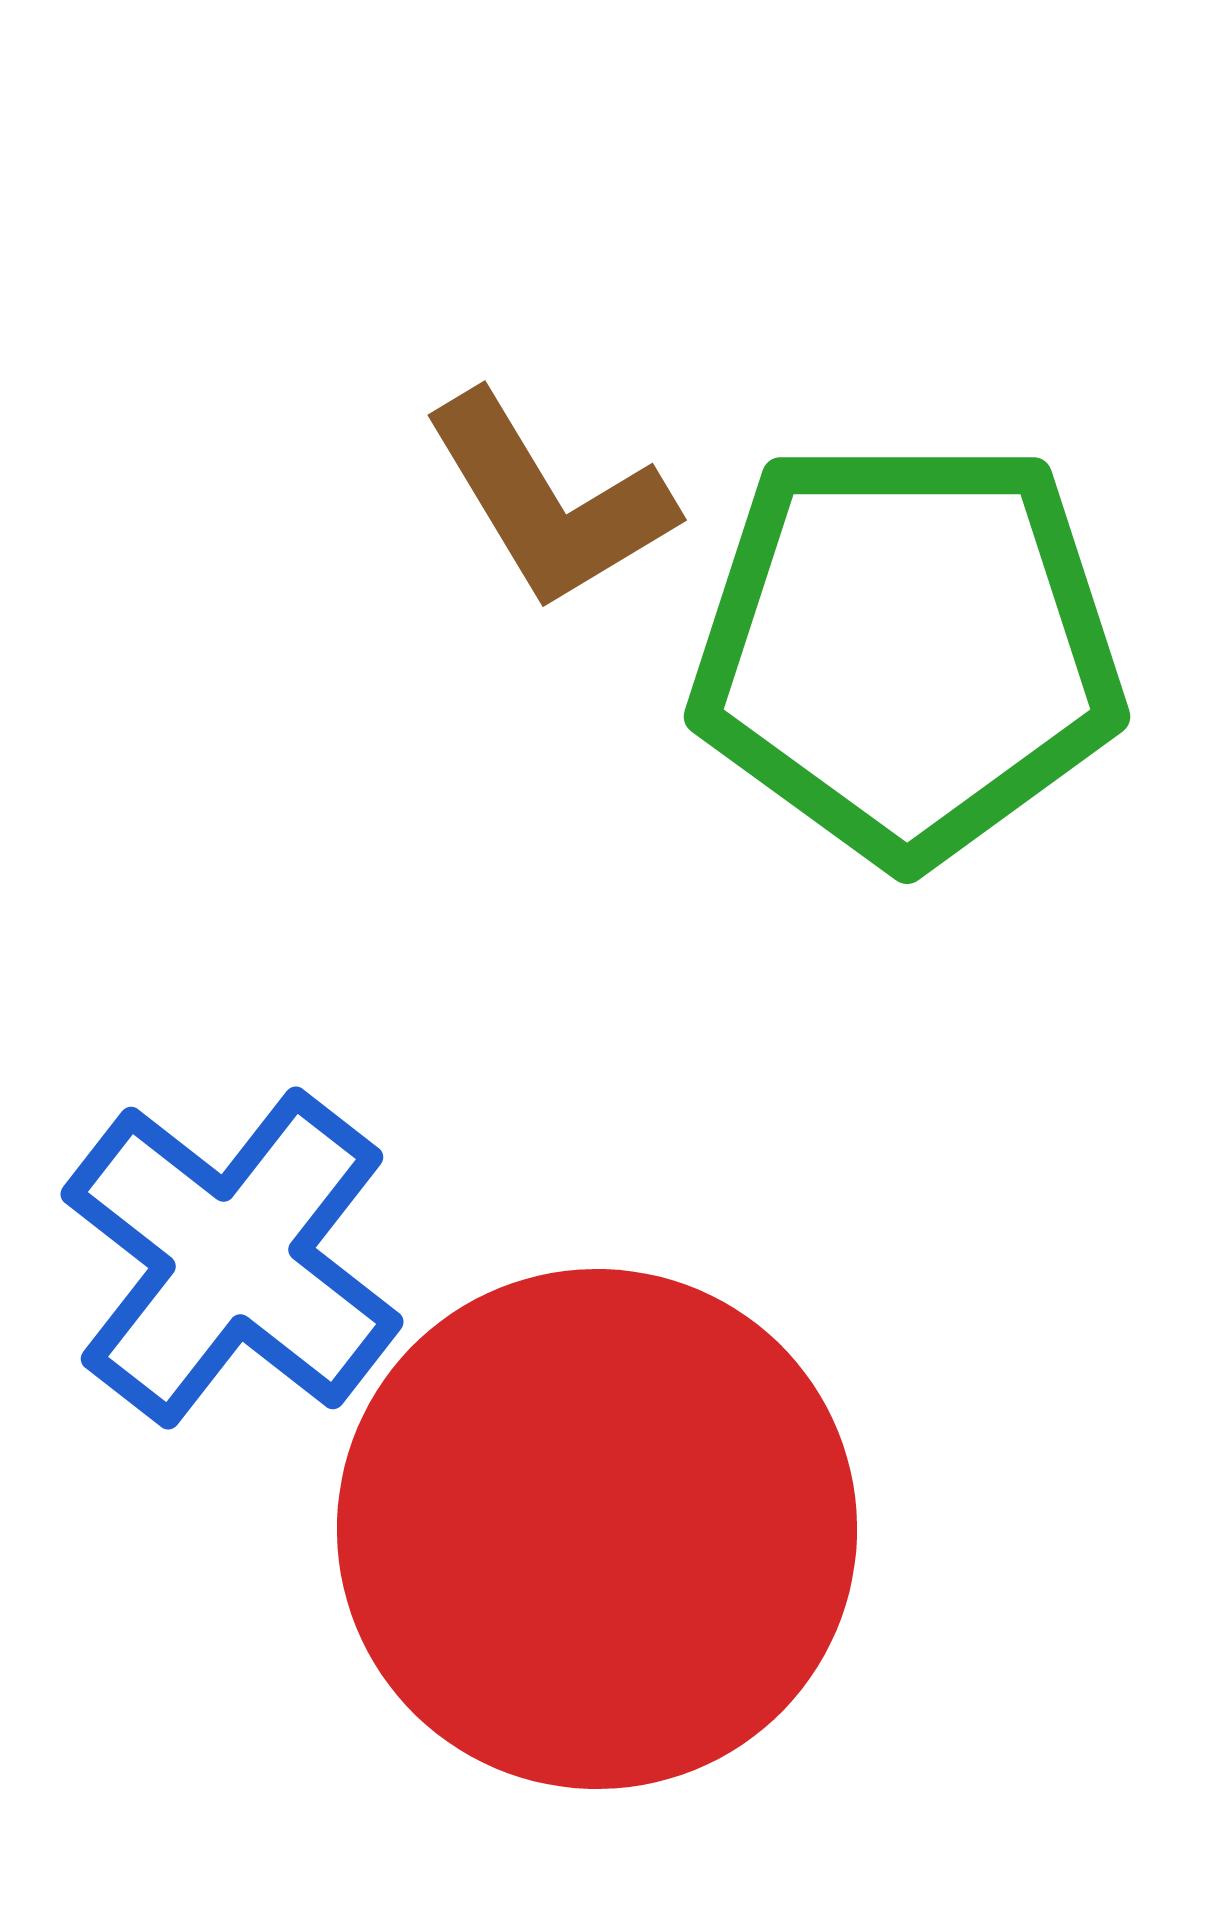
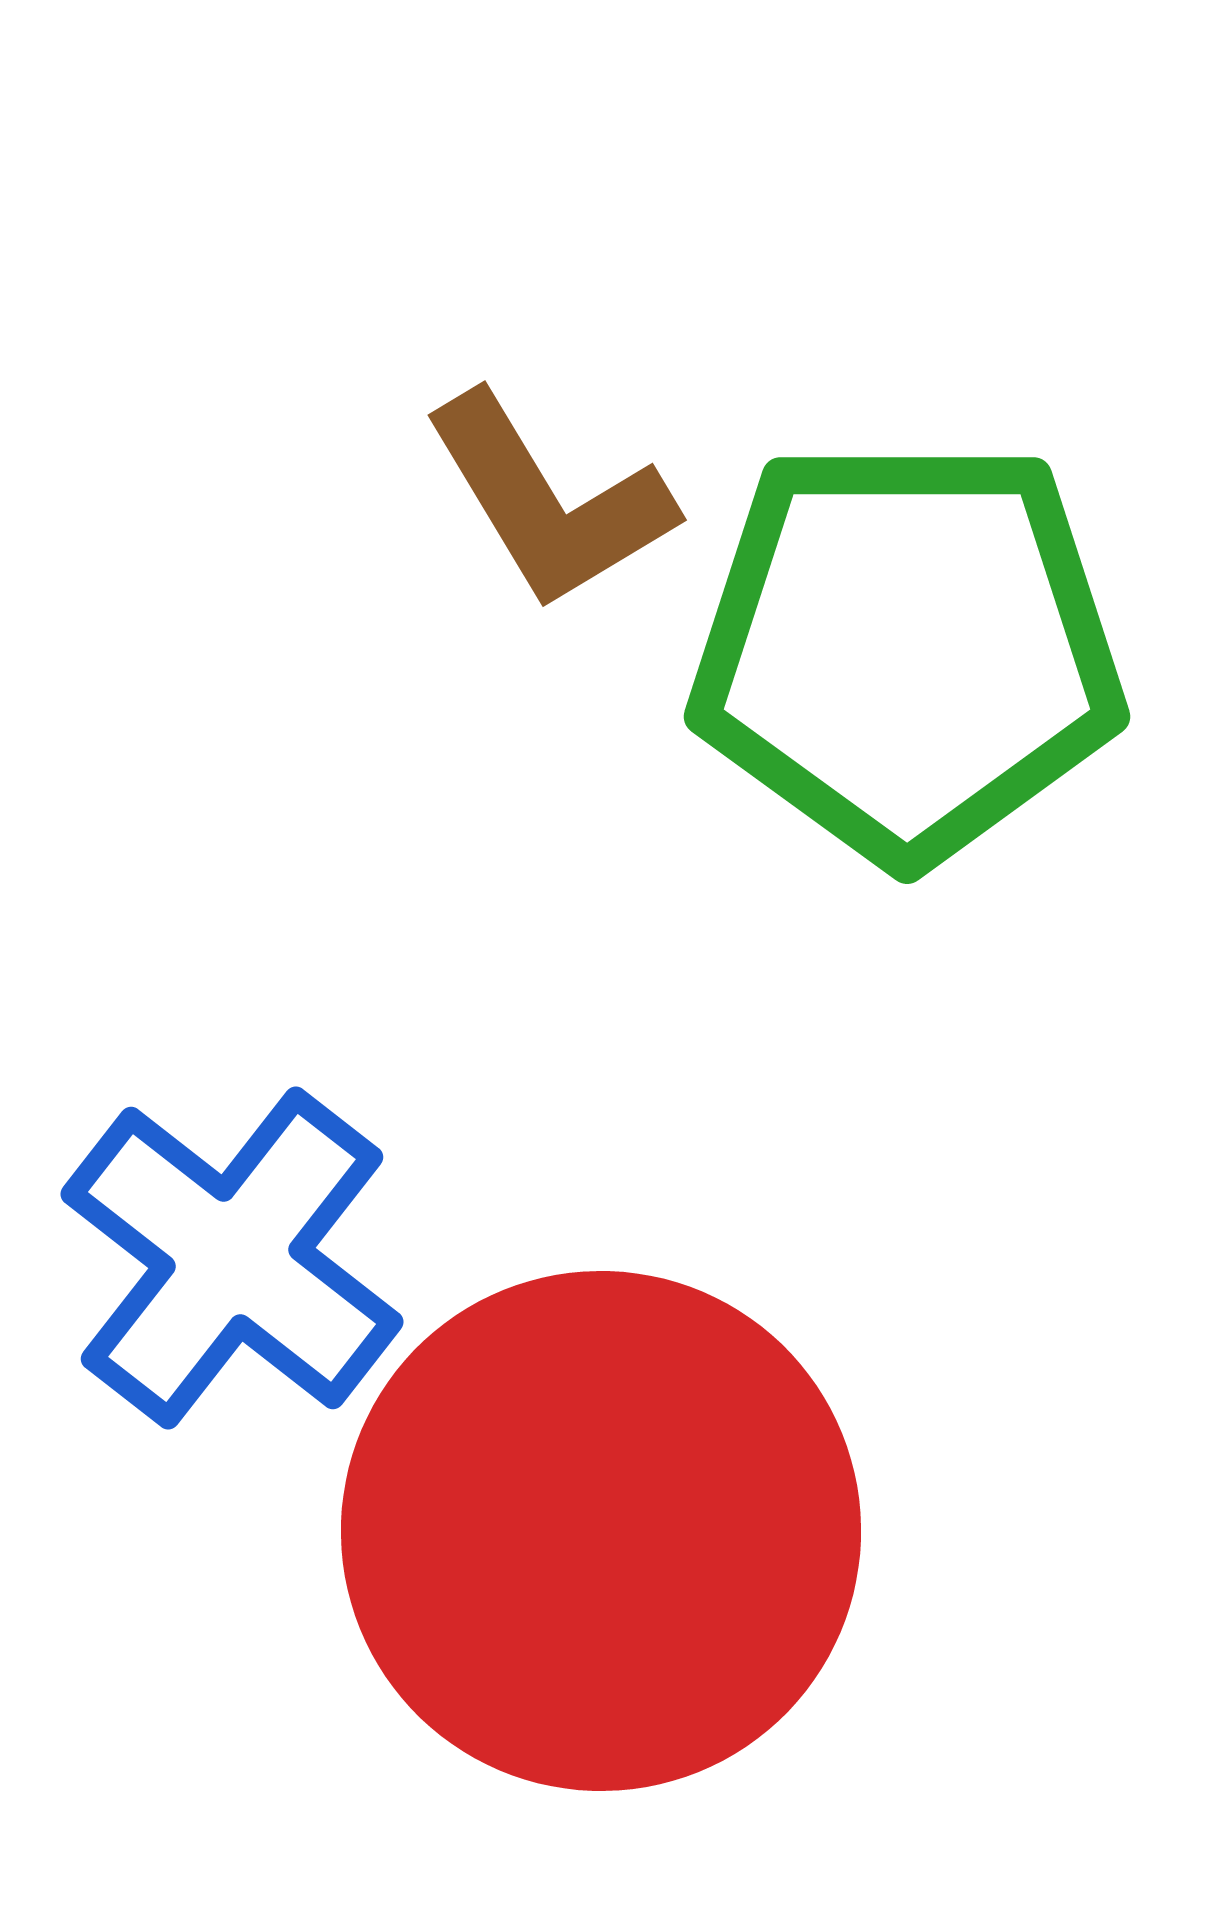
red circle: moved 4 px right, 2 px down
